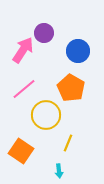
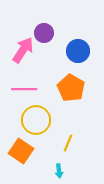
pink line: rotated 40 degrees clockwise
yellow circle: moved 10 px left, 5 px down
